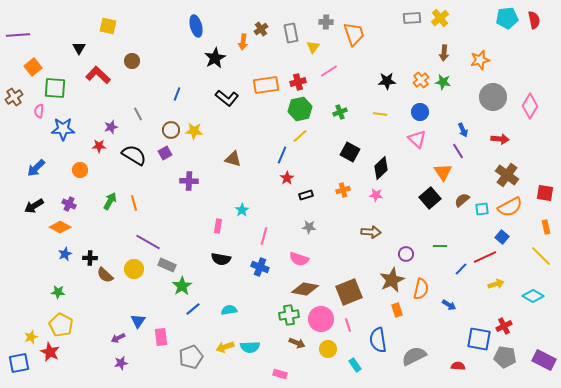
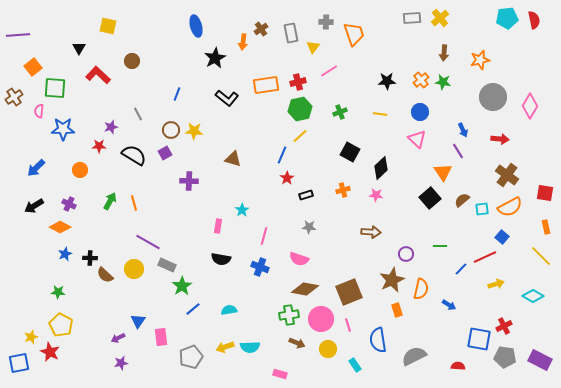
purple rectangle at (544, 360): moved 4 px left
